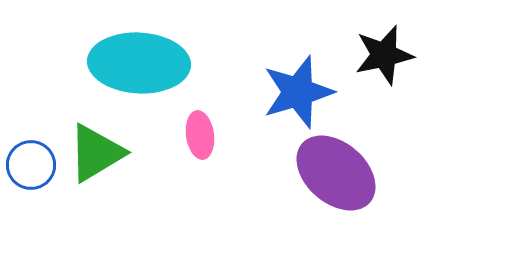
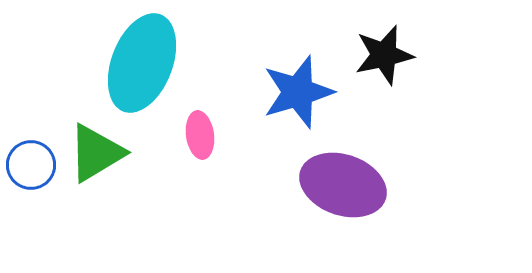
cyan ellipse: moved 3 px right; rotated 72 degrees counterclockwise
purple ellipse: moved 7 px right, 12 px down; rotated 22 degrees counterclockwise
